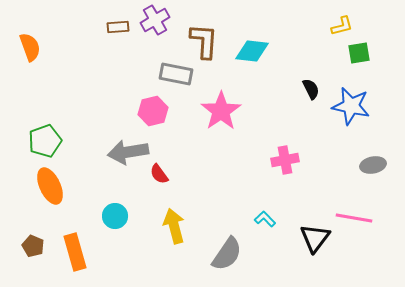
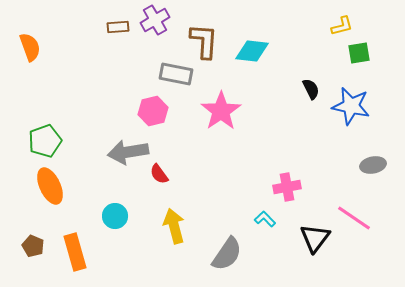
pink cross: moved 2 px right, 27 px down
pink line: rotated 24 degrees clockwise
